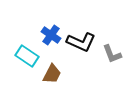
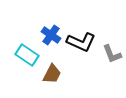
cyan rectangle: moved 1 px up
